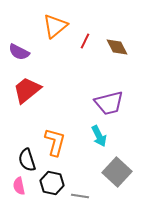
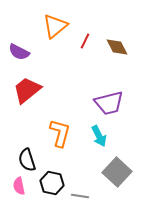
orange L-shape: moved 5 px right, 9 px up
